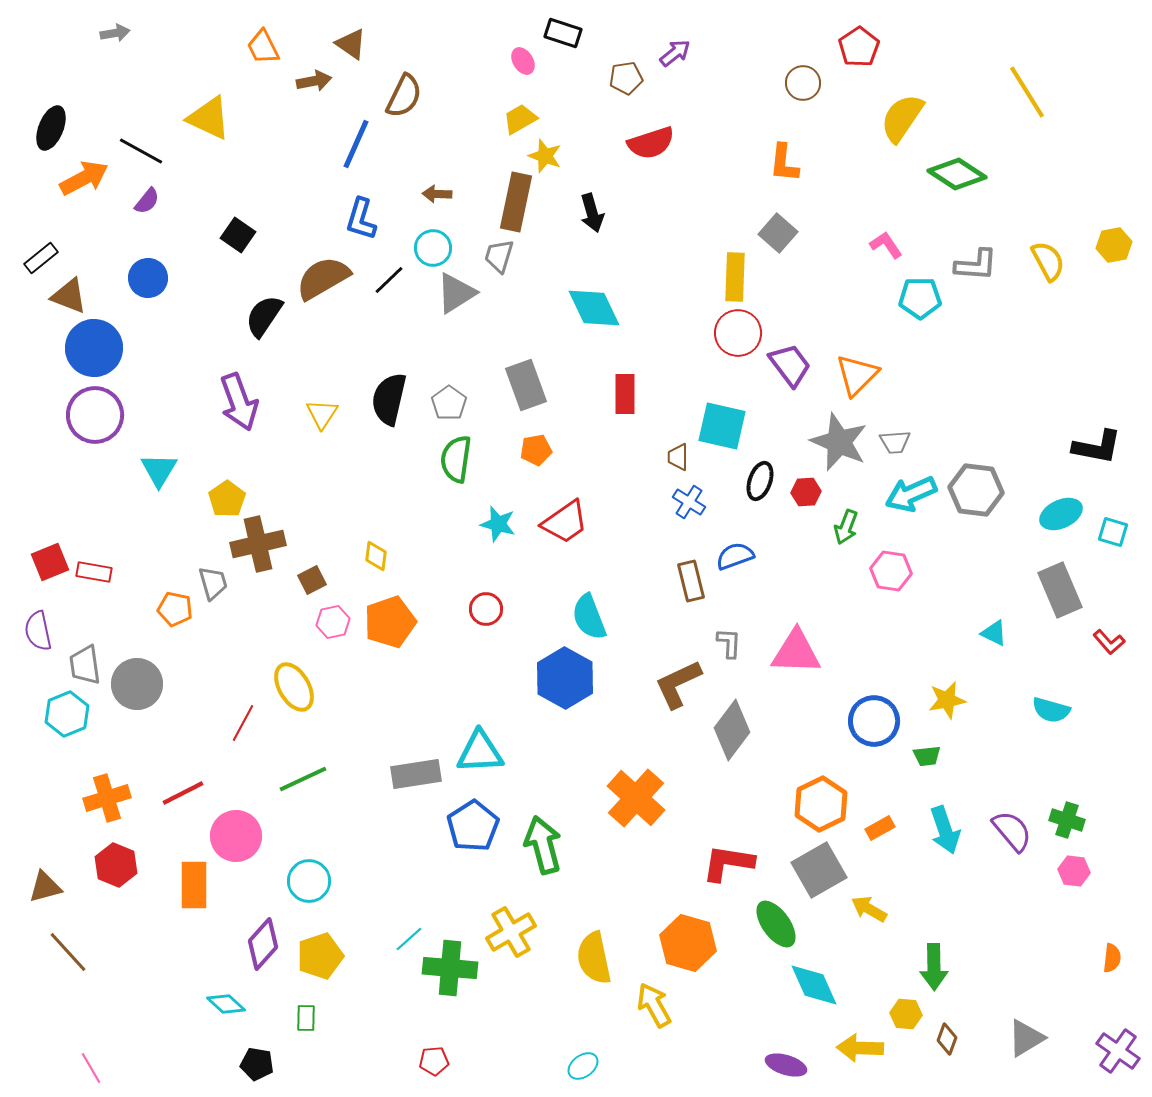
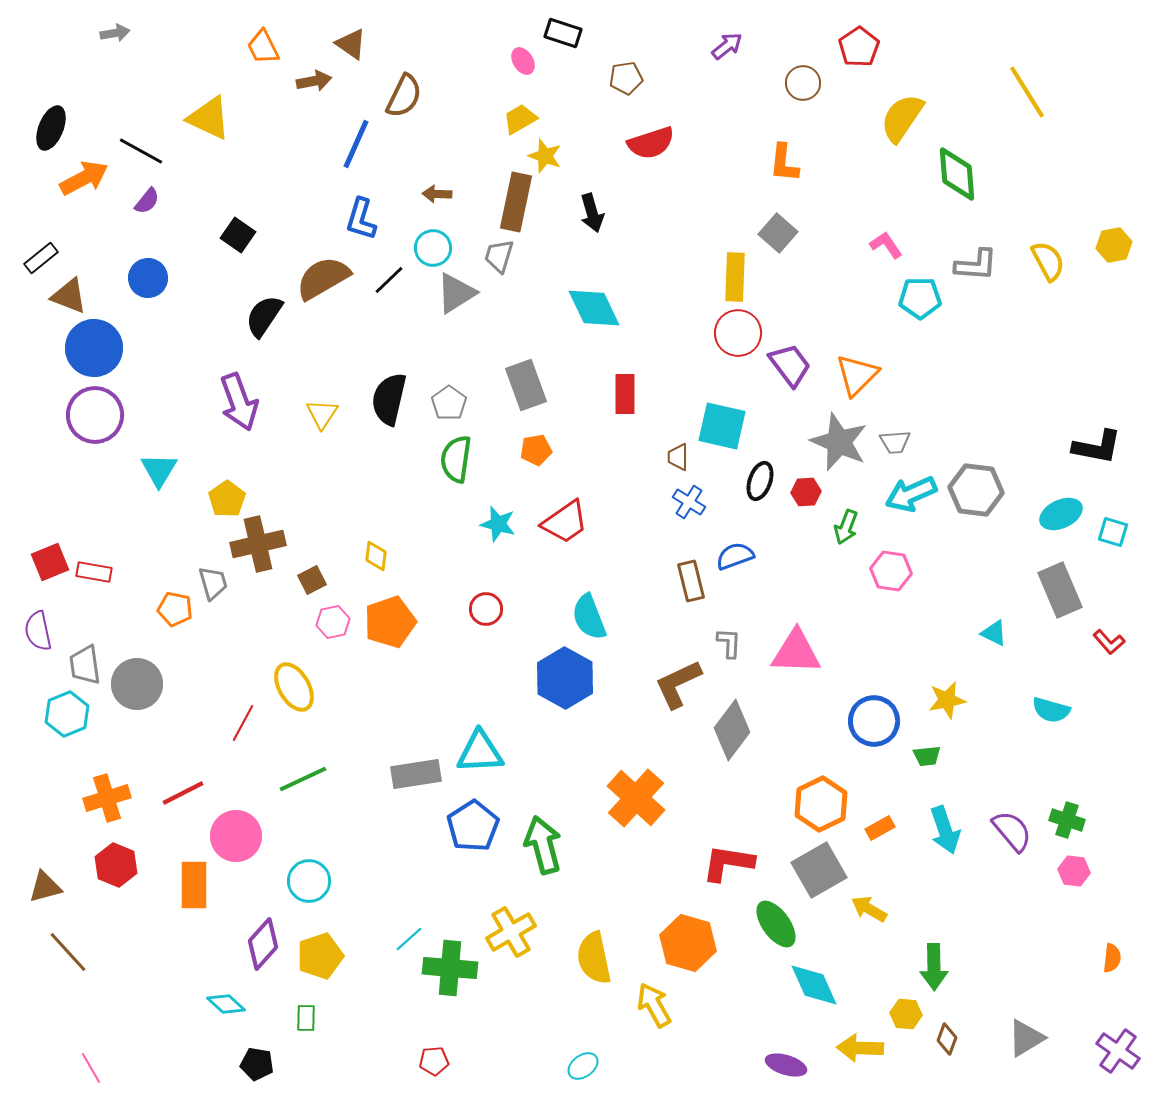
purple arrow at (675, 53): moved 52 px right, 7 px up
green diamond at (957, 174): rotated 52 degrees clockwise
